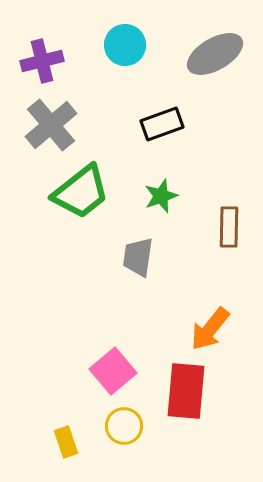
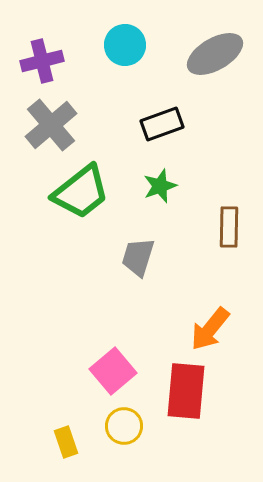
green star: moved 1 px left, 10 px up
gray trapezoid: rotated 9 degrees clockwise
